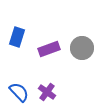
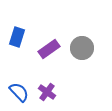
purple rectangle: rotated 15 degrees counterclockwise
